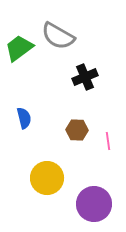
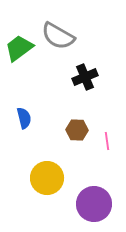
pink line: moved 1 px left
